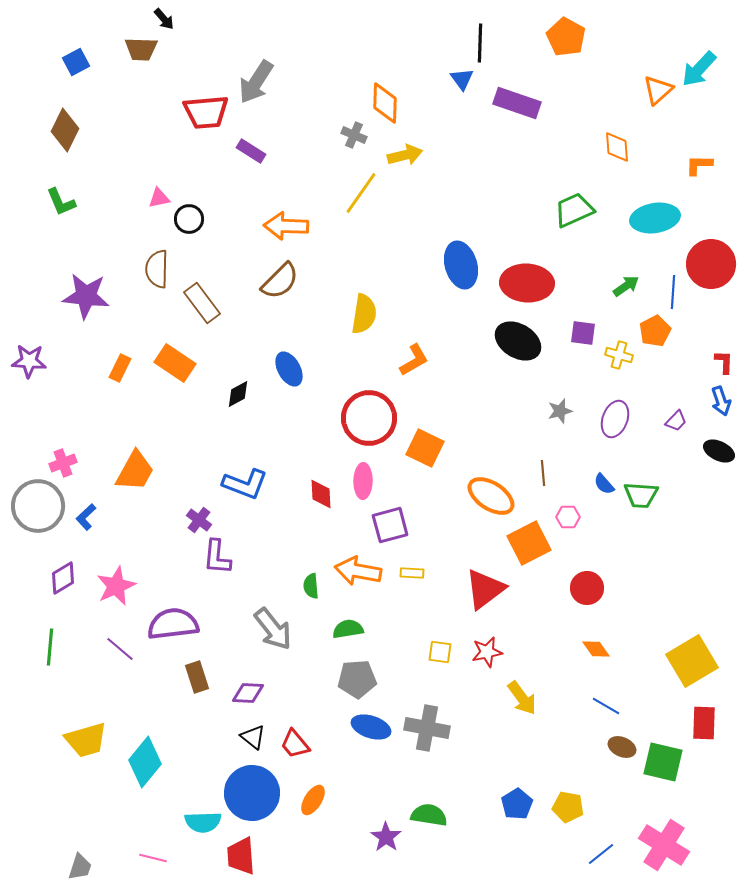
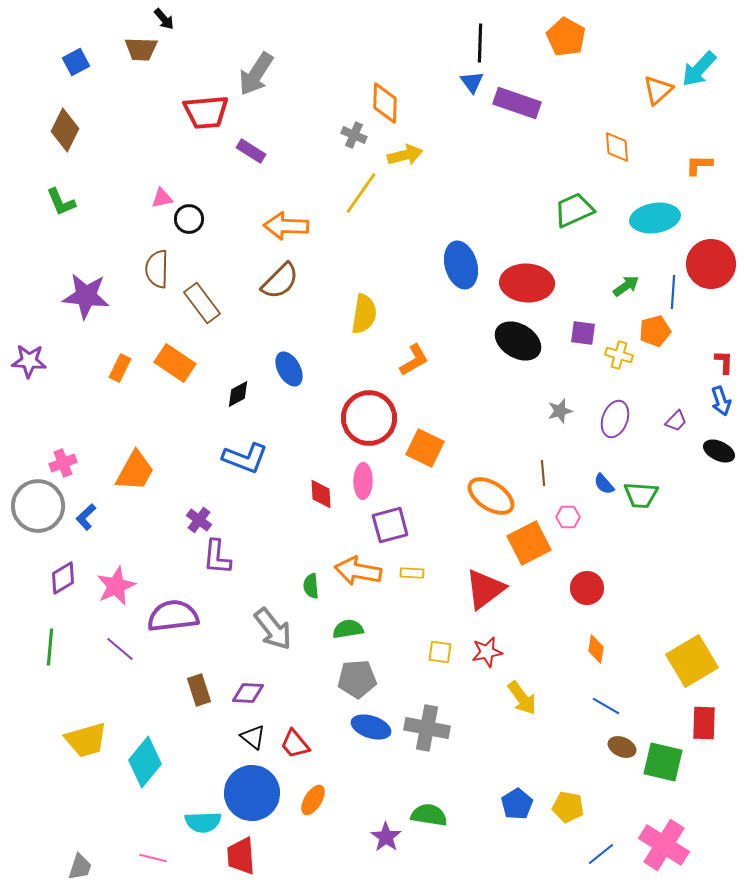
blue triangle at (462, 79): moved 10 px right, 3 px down
gray arrow at (256, 82): moved 8 px up
pink triangle at (159, 198): moved 3 px right
orange pentagon at (655, 331): rotated 12 degrees clockwise
blue L-shape at (245, 484): moved 26 px up
purple semicircle at (173, 624): moved 8 px up
orange diamond at (596, 649): rotated 44 degrees clockwise
brown rectangle at (197, 677): moved 2 px right, 13 px down
